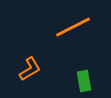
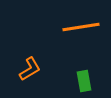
orange line: moved 8 px right; rotated 18 degrees clockwise
